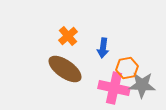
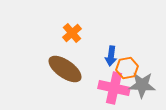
orange cross: moved 4 px right, 3 px up
blue arrow: moved 8 px right, 8 px down
